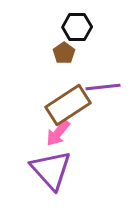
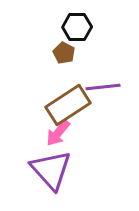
brown pentagon: rotated 10 degrees counterclockwise
